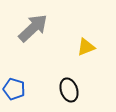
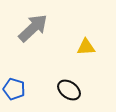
yellow triangle: rotated 18 degrees clockwise
black ellipse: rotated 35 degrees counterclockwise
